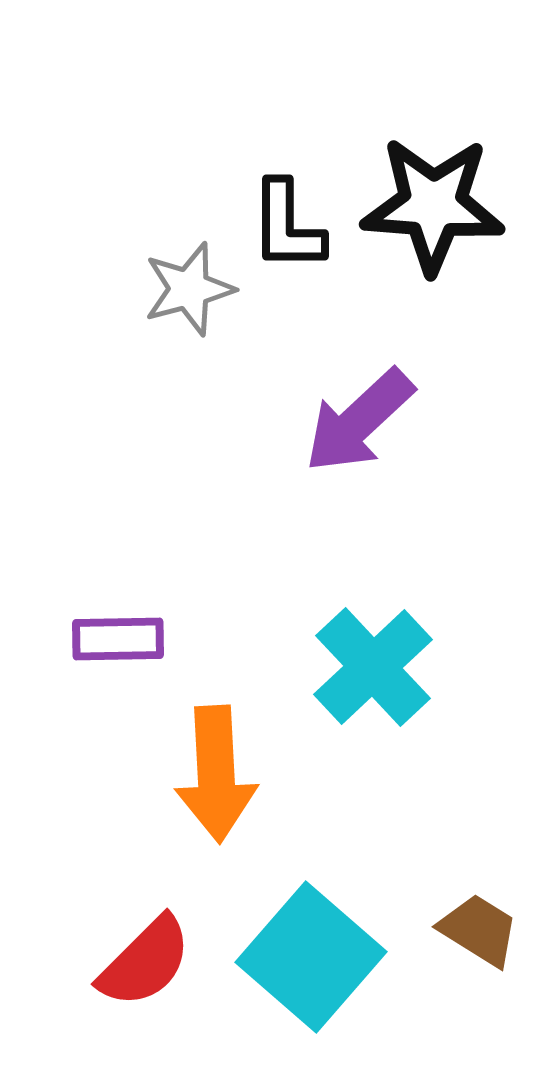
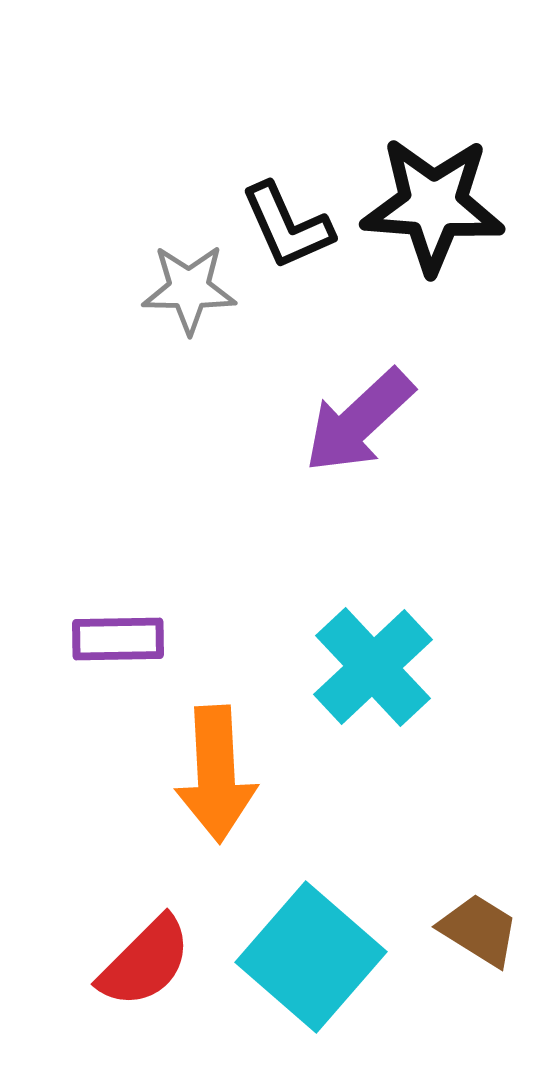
black L-shape: rotated 24 degrees counterclockwise
gray star: rotated 16 degrees clockwise
